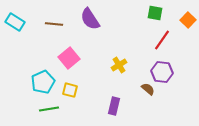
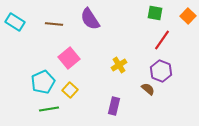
orange square: moved 4 px up
purple hexagon: moved 1 px left, 1 px up; rotated 15 degrees clockwise
yellow square: rotated 28 degrees clockwise
